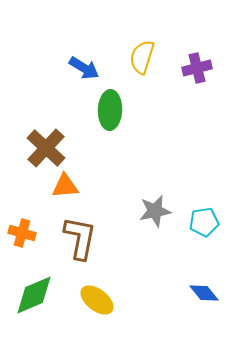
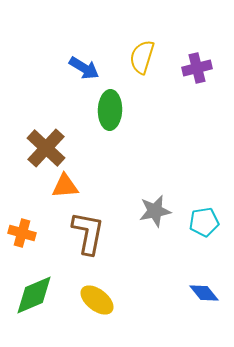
brown L-shape: moved 8 px right, 5 px up
